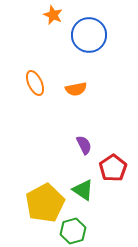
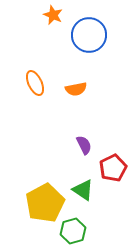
red pentagon: rotated 8 degrees clockwise
